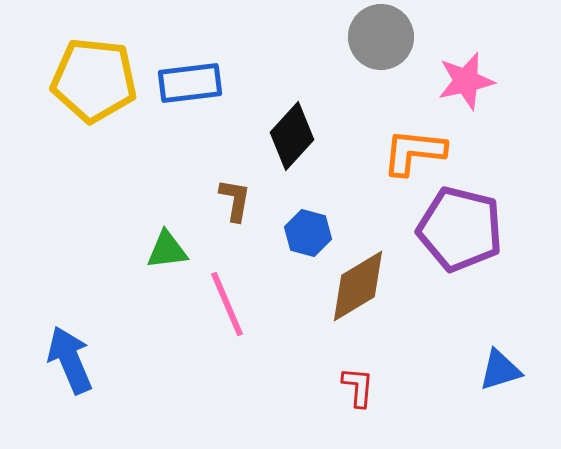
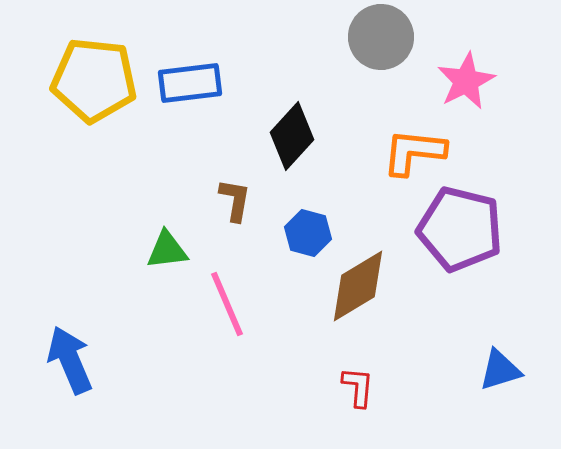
pink star: rotated 14 degrees counterclockwise
